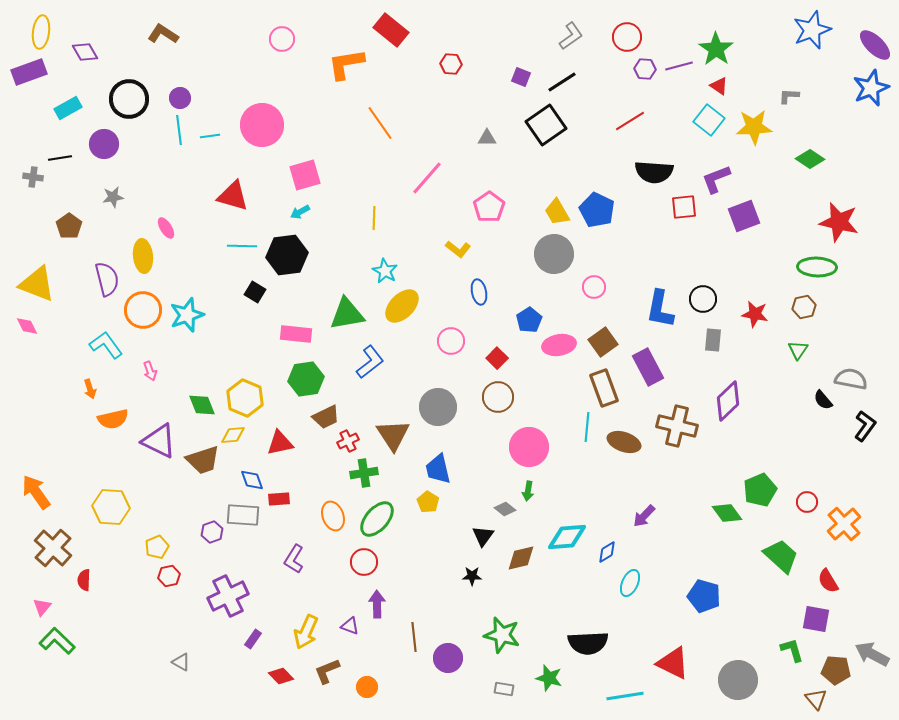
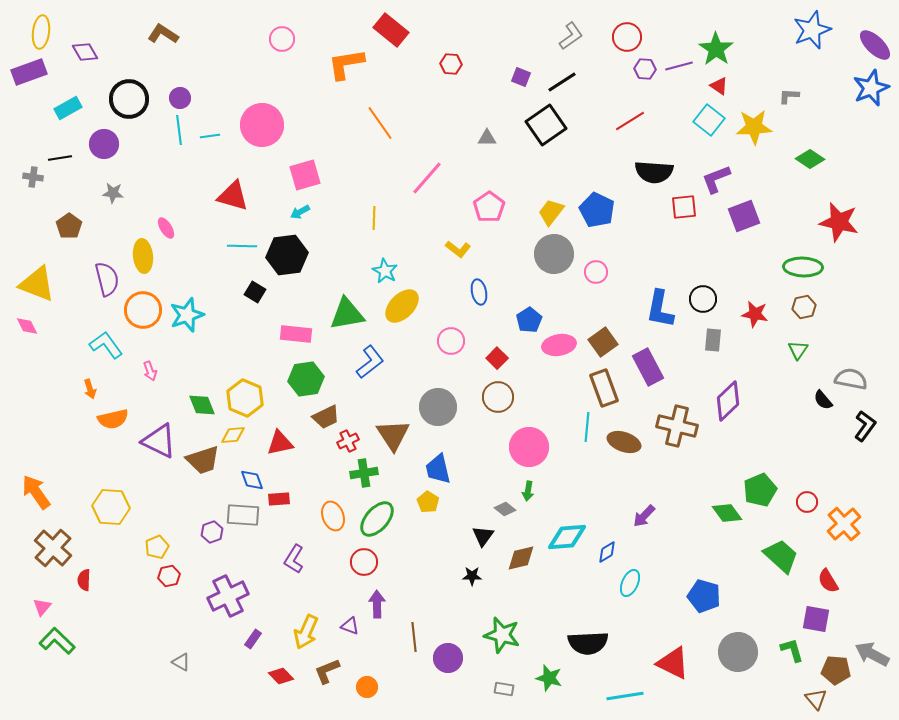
gray star at (113, 197): moved 4 px up; rotated 15 degrees clockwise
yellow trapezoid at (557, 212): moved 6 px left; rotated 68 degrees clockwise
green ellipse at (817, 267): moved 14 px left
pink circle at (594, 287): moved 2 px right, 15 px up
gray circle at (738, 680): moved 28 px up
